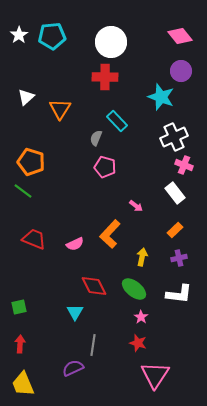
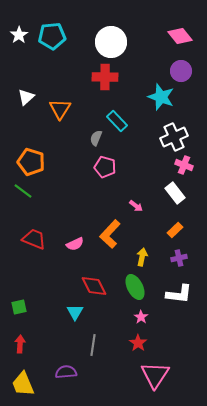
green ellipse: moved 1 px right, 2 px up; rotated 25 degrees clockwise
red star: rotated 18 degrees clockwise
purple semicircle: moved 7 px left, 4 px down; rotated 20 degrees clockwise
